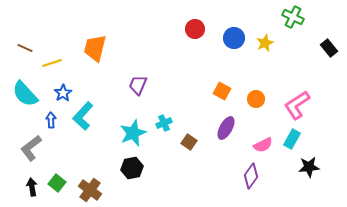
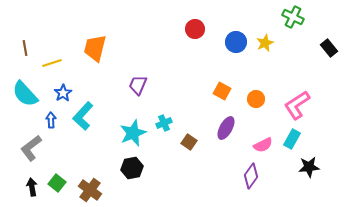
blue circle: moved 2 px right, 4 px down
brown line: rotated 56 degrees clockwise
